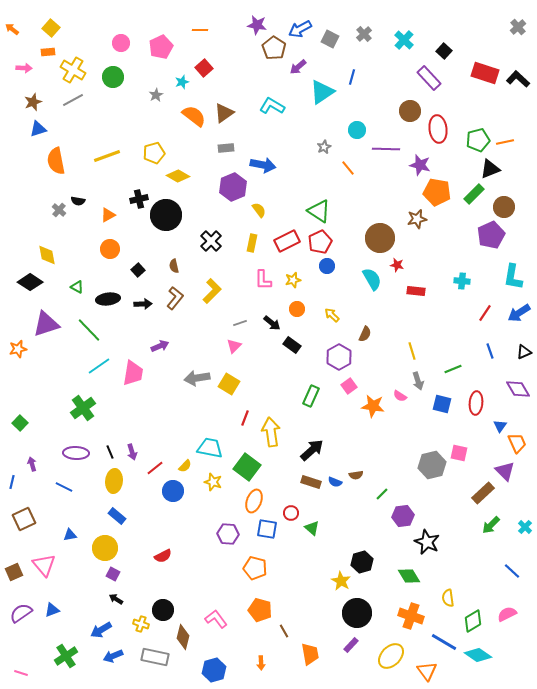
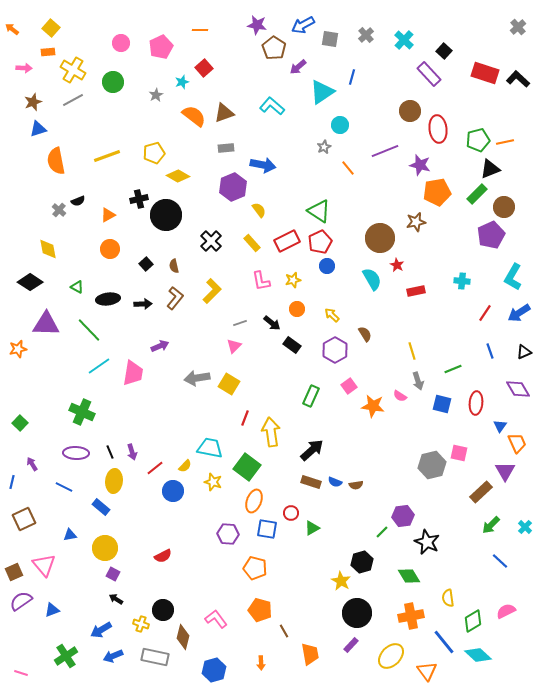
blue arrow at (300, 29): moved 3 px right, 4 px up
gray cross at (364, 34): moved 2 px right, 1 px down
gray square at (330, 39): rotated 18 degrees counterclockwise
green circle at (113, 77): moved 5 px down
purple rectangle at (429, 78): moved 4 px up
cyan L-shape at (272, 106): rotated 10 degrees clockwise
brown triangle at (224, 113): rotated 15 degrees clockwise
cyan circle at (357, 130): moved 17 px left, 5 px up
purple line at (386, 149): moved 1 px left, 2 px down; rotated 24 degrees counterclockwise
orange pentagon at (437, 192): rotated 20 degrees counterclockwise
green rectangle at (474, 194): moved 3 px right
black semicircle at (78, 201): rotated 32 degrees counterclockwise
brown star at (417, 219): moved 1 px left, 3 px down
yellow rectangle at (252, 243): rotated 54 degrees counterclockwise
yellow diamond at (47, 255): moved 1 px right, 6 px up
red star at (397, 265): rotated 16 degrees clockwise
black square at (138, 270): moved 8 px right, 6 px up
cyan L-shape at (513, 277): rotated 20 degrees clockwise
pink L-shape at (263, 280): moved 2 px left, 1 px down; rotated 10 degrees counterclockwise
red rectangle at (416, 291): rotated 18 degrees counterclockwise
purple triangle at (46, 324): rotated 20 degrees clockwise
brown semicircle at (365, 334): rotated 56 degrees counterclockwise
purple hexagon at (339, 357): moved 4 px left, 7 px up
green cross at (83, 408): moved 1 px left, 4 px down; rotated 30 degrees counterclockwise
purple arrow at (32, 464): rotated 16 degrees counterclockwise
purple triangle at (505, 471): rotated 15 degrees clockwise
brown semicircle at (356, 475): moved 10 px down
brown rectangle at (483, 493): moved 2 px left, 1 px up
green line at (382, 494): moved 38 px down
blue rectangle at (117, 516): moved 16 px left, 9 px up
green triangle at (312, 528): rotated 49 degrees clockwise
blue line at (512, 571): moved 12 px left, 10 px up
purple semicircle at (21, 613): moved 12 px up
pink semicircle at (507, 614): moved 1 px left, 3 px up
orange cross at (411, 616): rotated 30 degrees counterclockwise
blue line at (444, 642): rotated 20 degrees clockwise
cyan diamond at (478, 655): rotated 8 degrees clockwise
